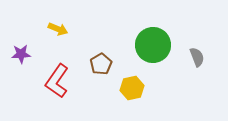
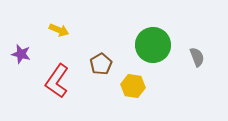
yellow arrow: moved 1 px right, 1 px down
purple star: rotated 18 degrees clockwise
yellow hexagon: moved 1 px right, 2 px up; rotated 20 degrees clockwise
